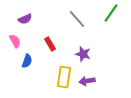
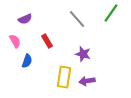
red rectangle: moved 3 px left, 3 px up
